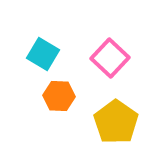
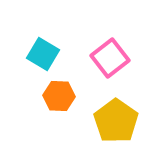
pink square: rotated 9 degrees clockwise
yellow pentagon: moved 1 px up
